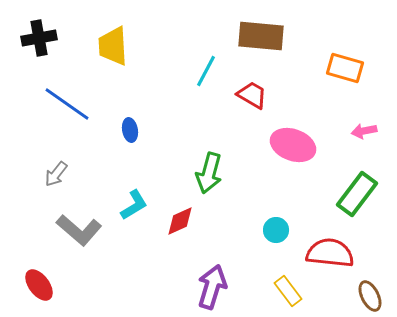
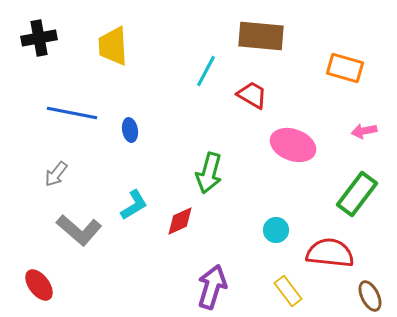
blue line: moved 5 px right, 9 px down; rotated 24 degrees counterclockwise
